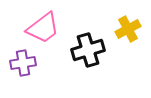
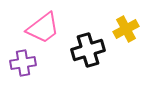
yellow cross: moved 2 px left
